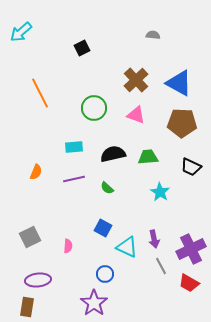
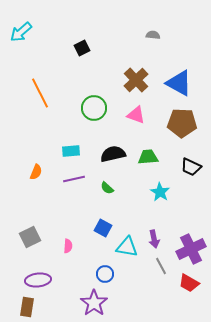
cyan rectangle: moved 3 px left, 4 px down
cyan triangle: rotated 15 degrees counterclockwise
